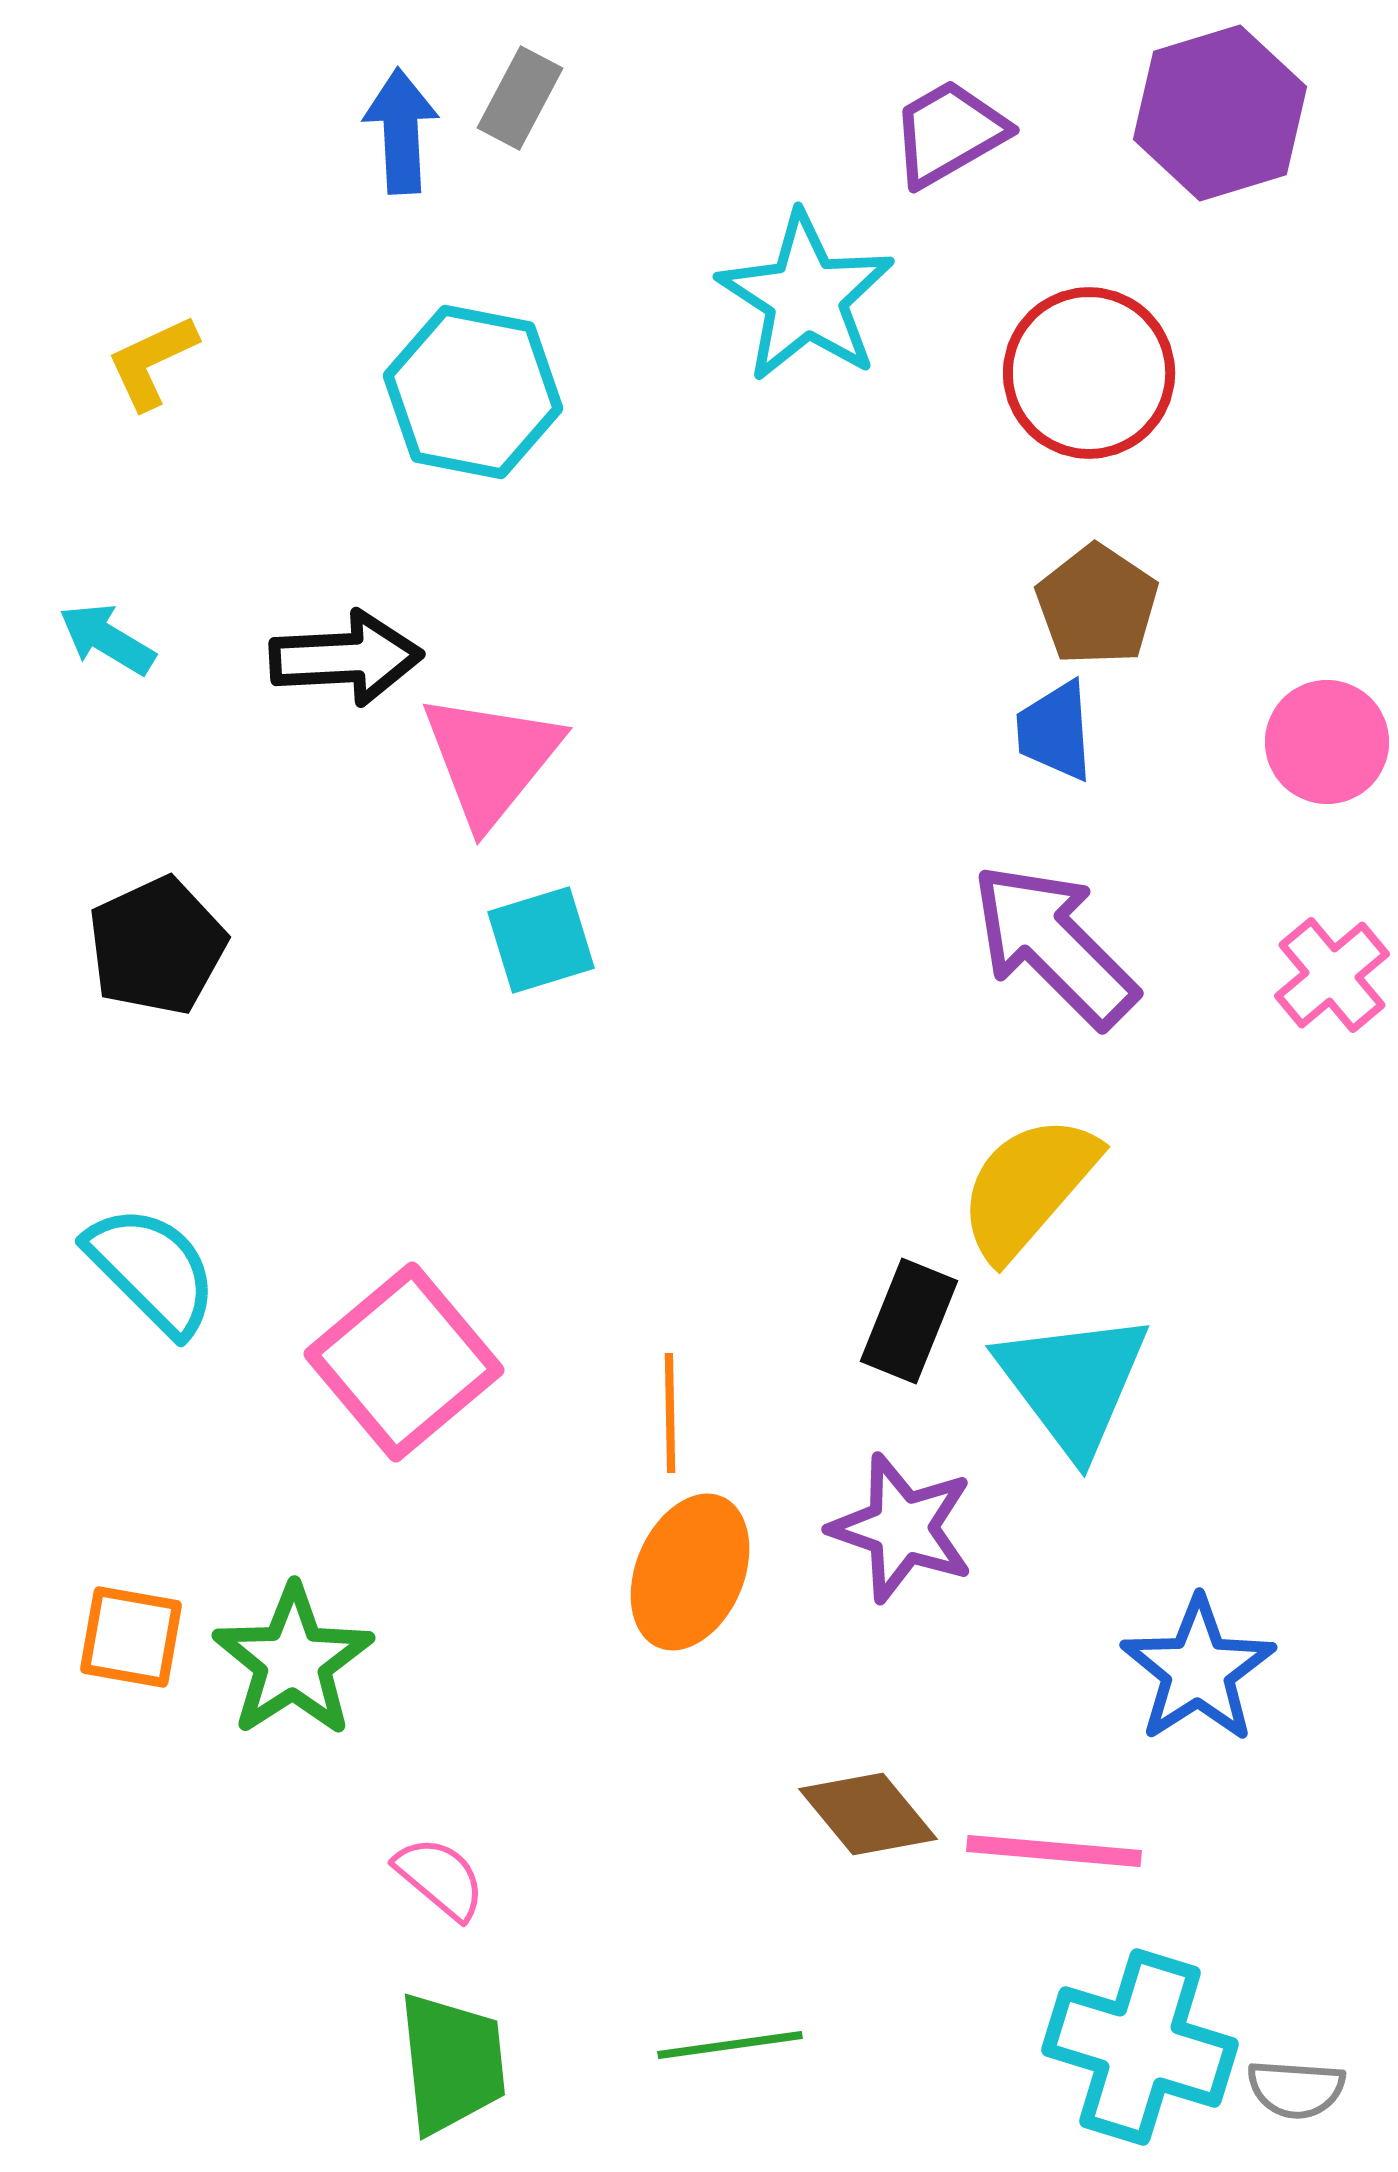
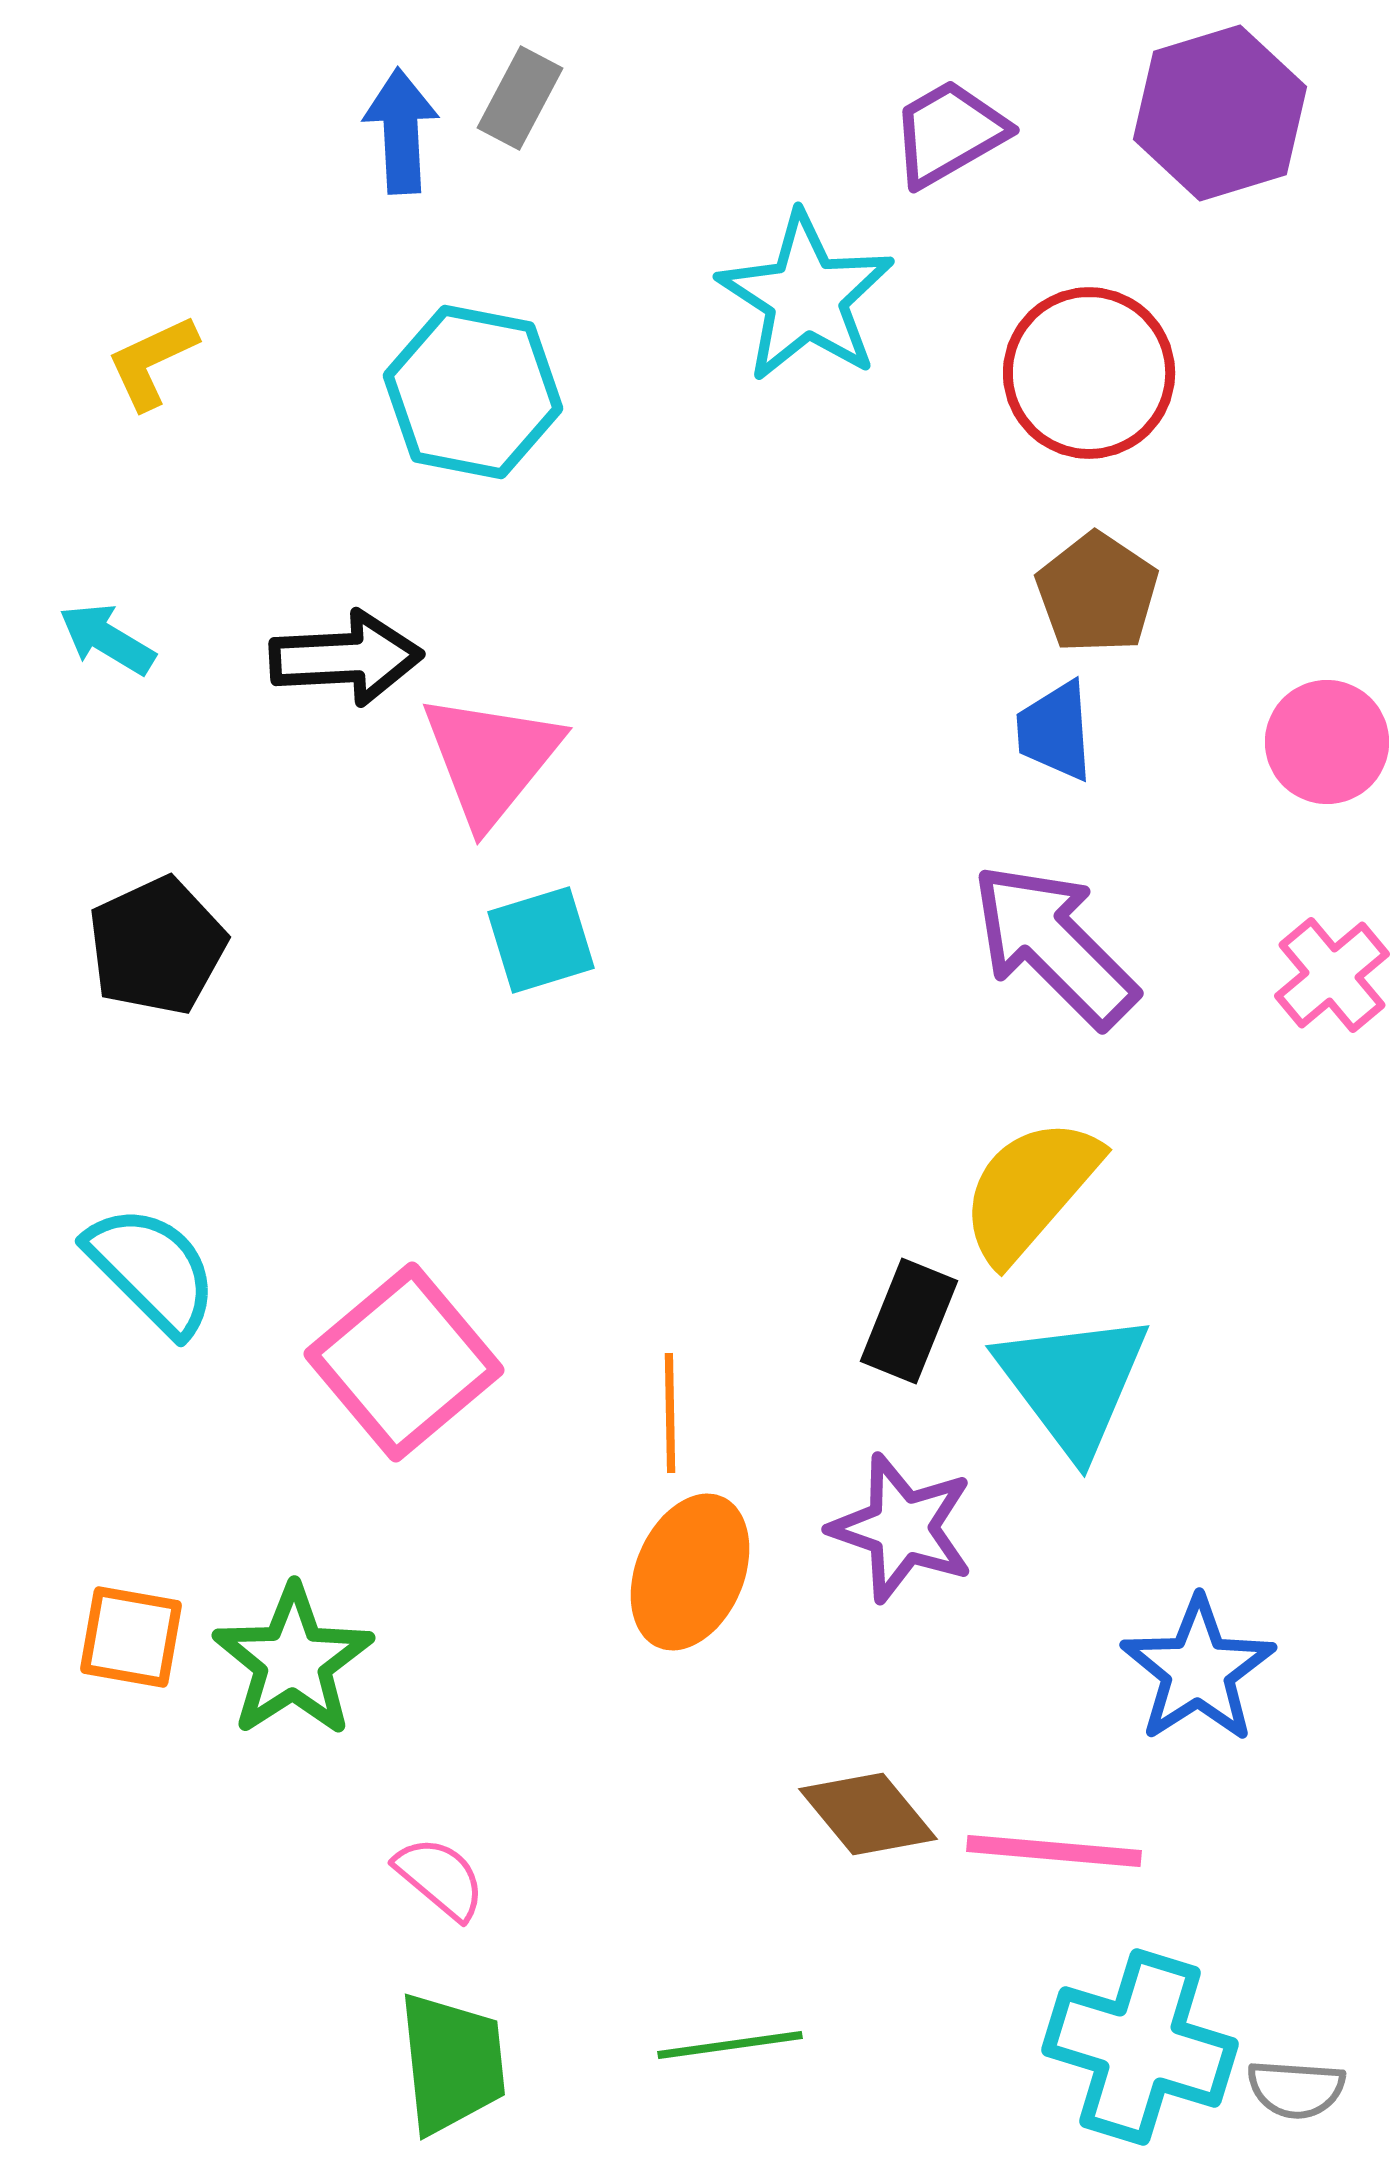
brown pentagon: moved 12 px up
yellow semicircle: moved 2 px right, 3 px down
